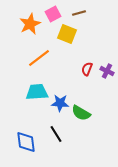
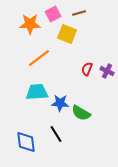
orange star: rotated 25 degrees clockwise
